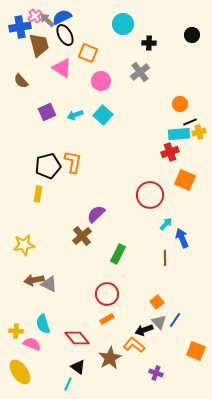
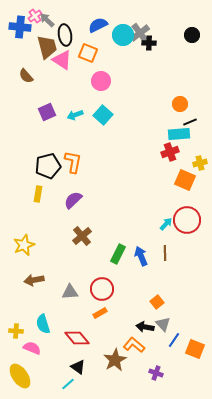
blue semicircle at (62, 17): moved 36 px right, 8 px down
cyan circle at (123, 24): moved 11 px down
blue cross at (20, 27): rotated 15 degrees clockwise
black ellipse at (65, 35): rotated 20 degrees clockwise
brown trapezoid at (39, 45): moved 8 px right, 2 px down
pink triangle at (62, 68): moved 8 px up
gray cross at (140, 72): moved 39 px up
brown semicircle at (21, 81): moved 5 px right, 5 px up
yellow cross at (199, 132): moved 1 px right, 31 px down
red circle at (150, 195): moved 37 px right, 25 px down
purple semicircle at (96, 214): moved 23 px left, 14 px up
blue arrow at (182, 238): moved 41 px left, 18 px down
yellow star at (24, 245): rotated 15 degrees counterclockwise
brown line at (165, 258): moved 5 px up
gray triangle at (49, 284): moved 21 px right, 8 px down; rotated 30 degrees counterclockwise
red circle at (107, 294): moved 5 px left, 5 px up
orange rectangle at (107, 319): moved 7 px left, 6 px up
blue line at (175, 320): moved 1 px left, 20 px down
gray triangle at (159, 322): moved 4 px right, 2 px down
black arrow at (144, 330): moved 1 px right, 3 px up; rotated 30 degrees clockwise
pink semicircle at (32, 344): moved 4 px down
orange square at (196, 351): moved 1 px left, 2 px up
brown star at (110, 358): moved 5 px right, 2 px down
yellow ellipse at (20, 372): moved 4 px down
cyan line at (68, 384): rotated 24 degrees clockwise
